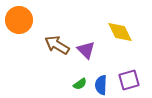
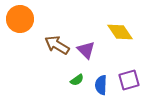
orange circle: moved 1 px right, 1 px up
yellow diamond: rotated 8 degrees counterclockwise
green semicircle: moved 3 px left, 4 px up
